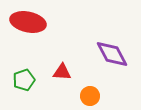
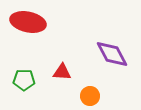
green pentagon: rotated 20 degrees clockwise
